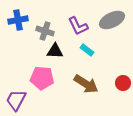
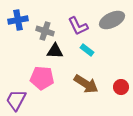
red circle: moved 2 px left, 4 px down
